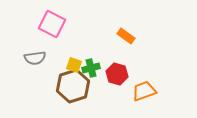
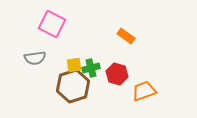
yellow square: rotated 28 degrees counterclockwise
